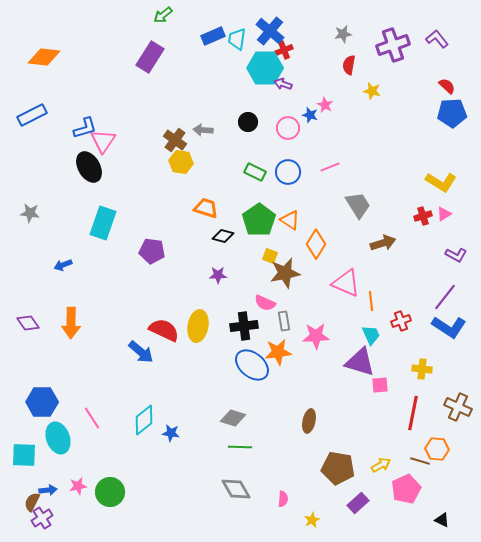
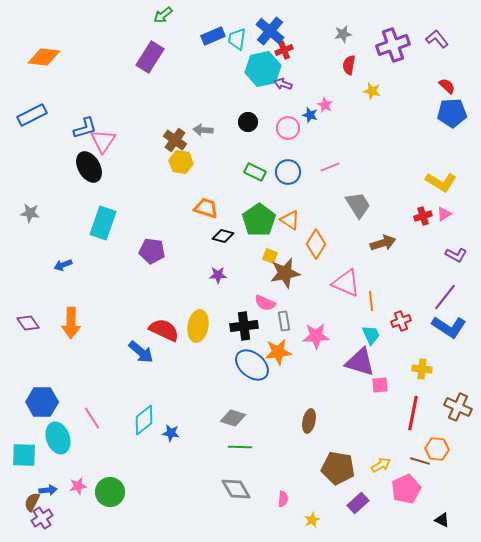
cyan hexagon at (265, 68): moved 2 px left, 1 px down; rotated 12 degrees counterclockwise
